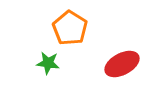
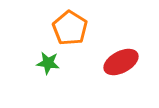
red ellipse: moved 1 px left, 2 px up
